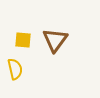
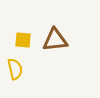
brown triangle: rotated 48 degrees clockwise
